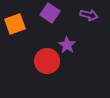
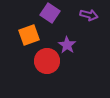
orange square: moved 14 px right, 11 px down
